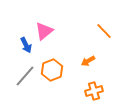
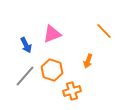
pink triangle: moved 8 px right, 3 px down; rotated 18 degrees clockwise
orange arrow: rotated 40 degrees counterclockwise
orange hexagon: rotated 20 degrees counterclockwise
orange cross: moved 22 px left
